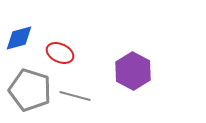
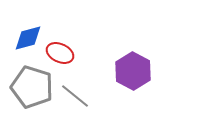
blue diamond: moved 9 px right
gray pentagon: moved 2 px right, 3 px up
gray line: rotated 24 degrees clockwise
